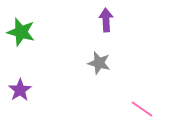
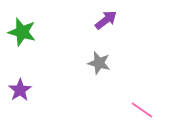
purple arrow: rotated 55 degrees clockwise
green star: moved 1 px right
pink line: moved 1 px down
